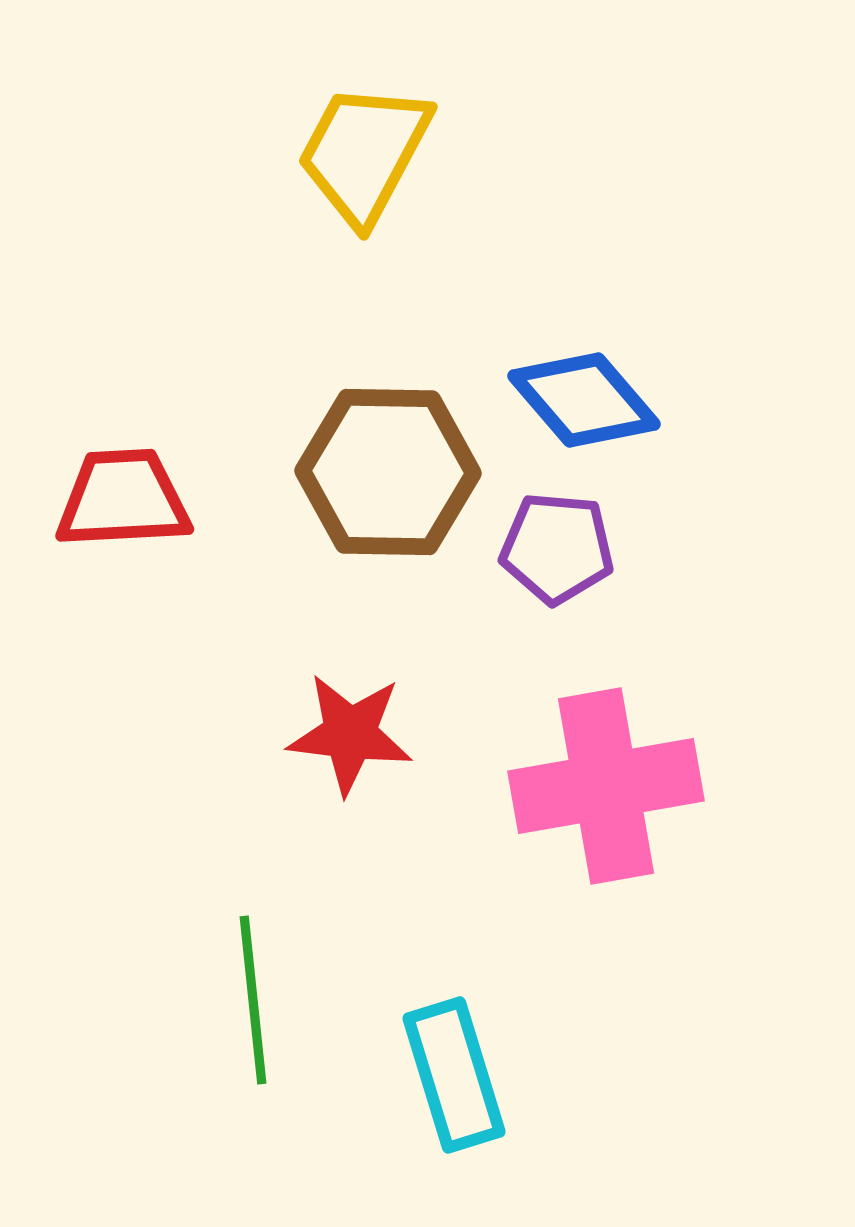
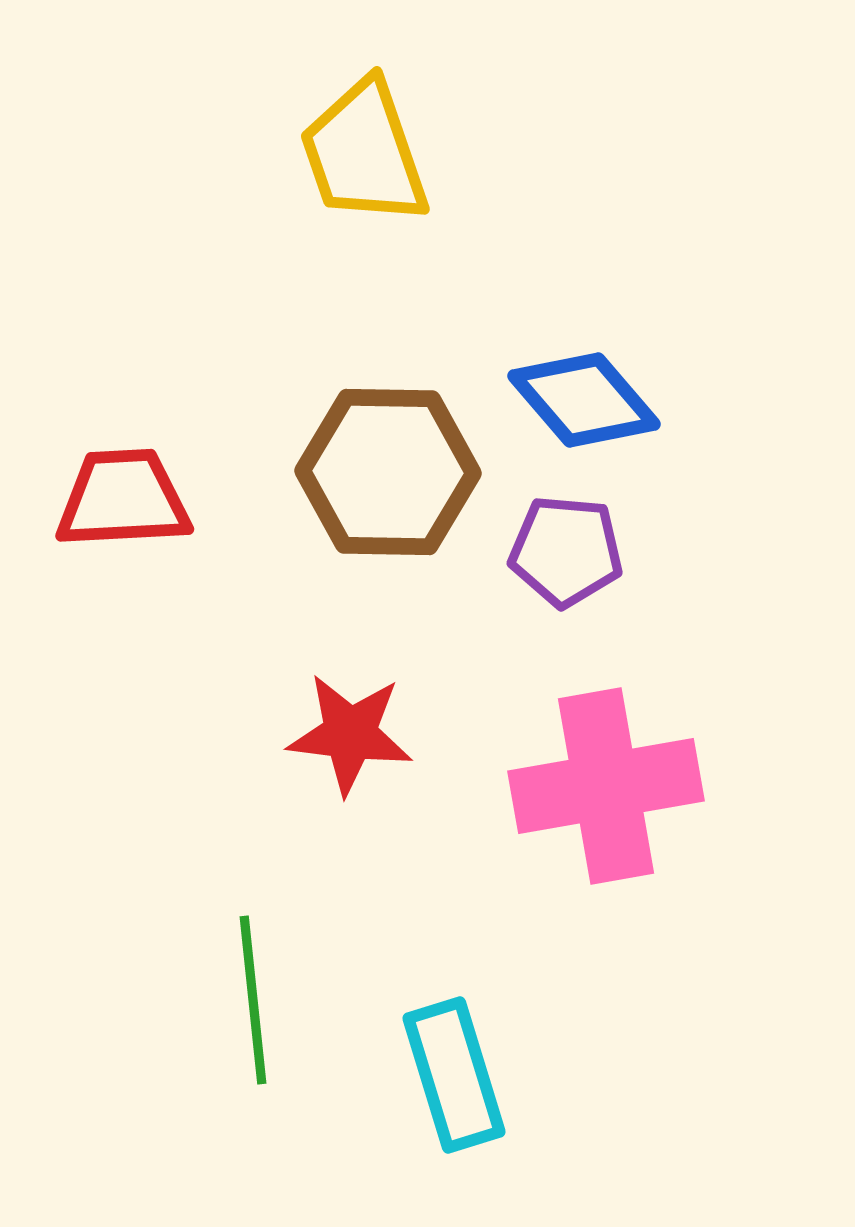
yellow trapezoid: rotated 47 degrees counterclockwise
purple pentagon: moved 9 px right, 3 px down
